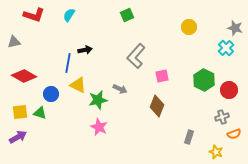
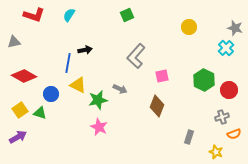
yellow square: moved 2 px up; rotated 28 degrees counterclockwise
